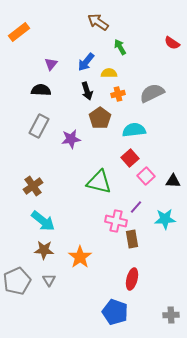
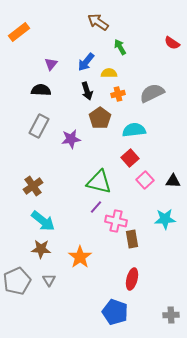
pink square: moved 1 px left, 4 px down
purple line: moved 40 px left
brown star: moved 3 px left, 1 px up
